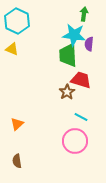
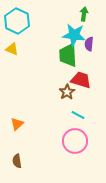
cyan line: moved 3 px left, 2 px up
